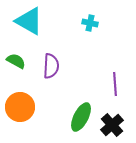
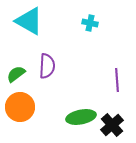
green semicircle: moved 13 px down; rotated 66 degrees counterclockwise
purple semicircle: moved 4 px left
purple line: moved 2 px right, 4 px up
green ellipse: rotated 52 degrees clockwise
